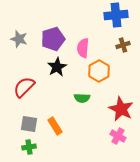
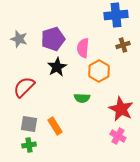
green cross: moved 2 px up
